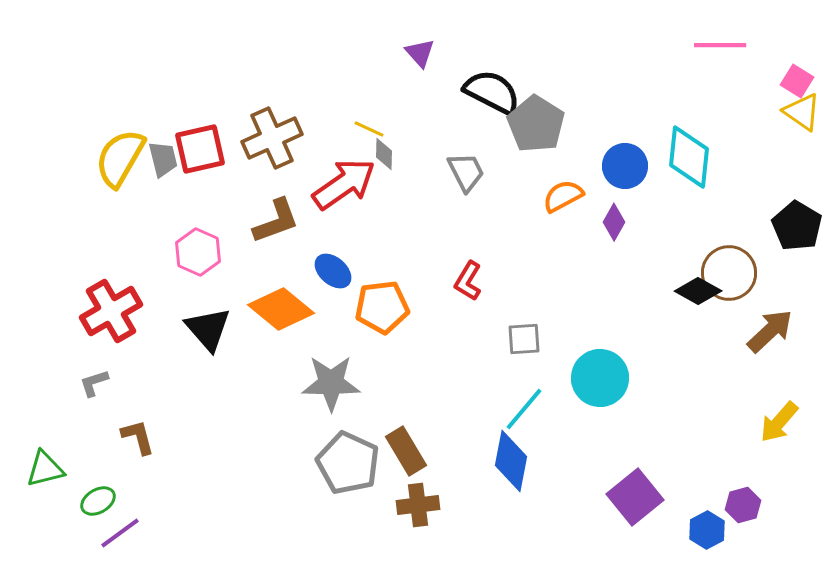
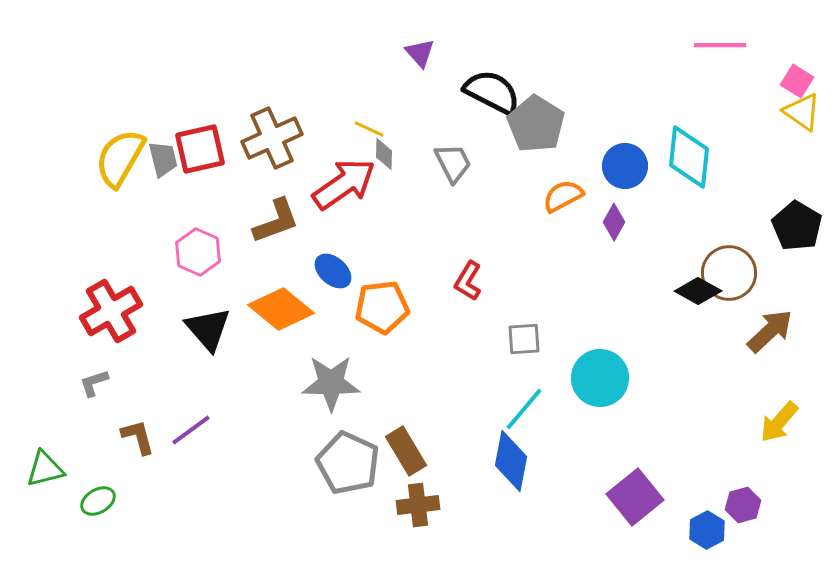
gray trapezoid at (466, 172): moved 13 px left, 9 px up
purple line at (120, 533): moved 71 px right, 103 px up
